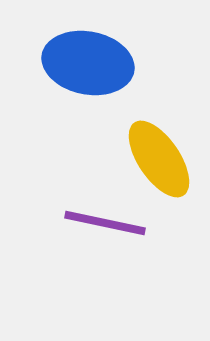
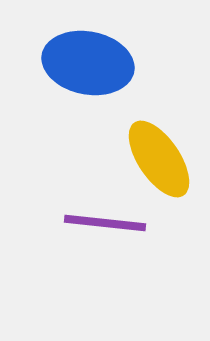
purple line: rotated 6 degrees counterclockwise
